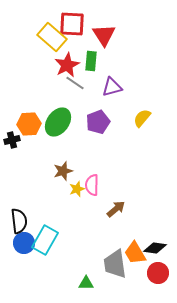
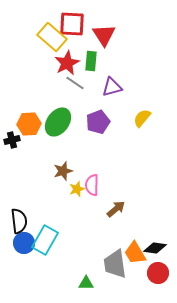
red star: moved 2 px up
